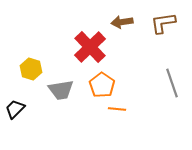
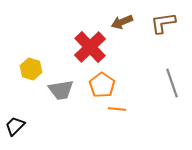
brown arrow: rotated 15 degrees counterclockwise
black trapezoid: moved 17 px down
